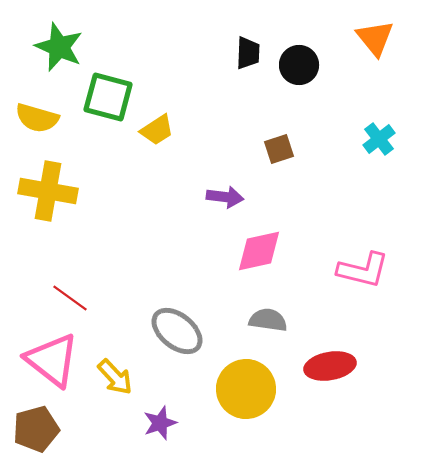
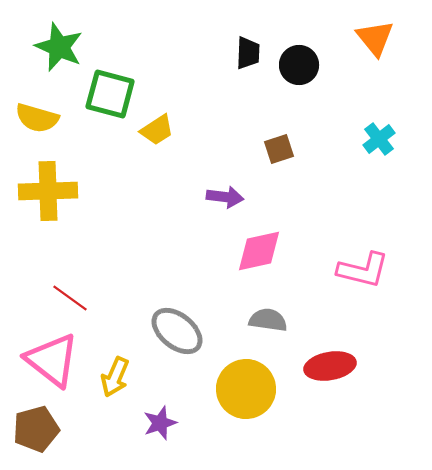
green square: moved 2 px right, 3 px up
yellow cross: rotated 12 degrees counterclockwise
yellow arrow: rotated 66 degrees clockwise
